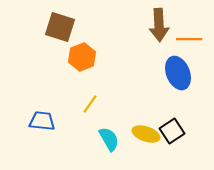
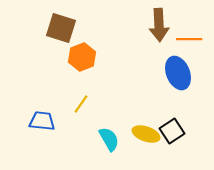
brown square: moved 1 px right, 1 px down
yellow line: moved 9 px left
